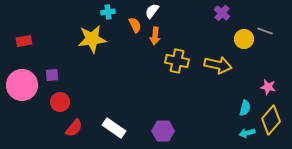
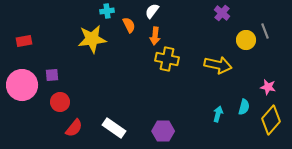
cyan cross: moved 1 px left, 1 px up
orange semicircle: moved 6 px left
gray line: rotated 49 degrees clockwise
yellow circle: moved 2 px right, 1 px down
yellow cross: moved 10 px left, 2 px up
cyan semicircle: moved 1 px left, 1 px up
cyan arrow: moved 29 px left, 19 px up; rotated 119 degrees clockwise
